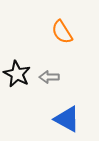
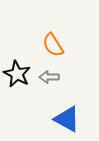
orange semicircle: moved 9 px left, 13 px down
